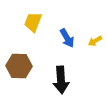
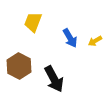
blue arrow: moved 3 px right
brown hexagon: rotated 25 degrees clockwise
black arrow: moved 7 px left, 1 px up; rotated 24 degrees counterclockwise
